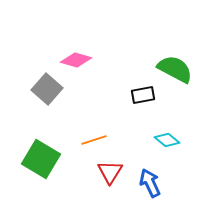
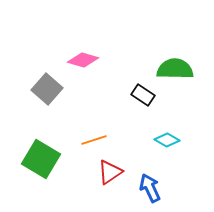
pink diamond: moved 7 px right
green semicircle: rotated 27 degrees counterclockwise
black rectangle: rotated 45 degrees clockwise
cyan diamond: rotated 10 degrees counterclockwise
red triangle: rotated 24 degrees clockwise
blue arrow: moved 5 px down
